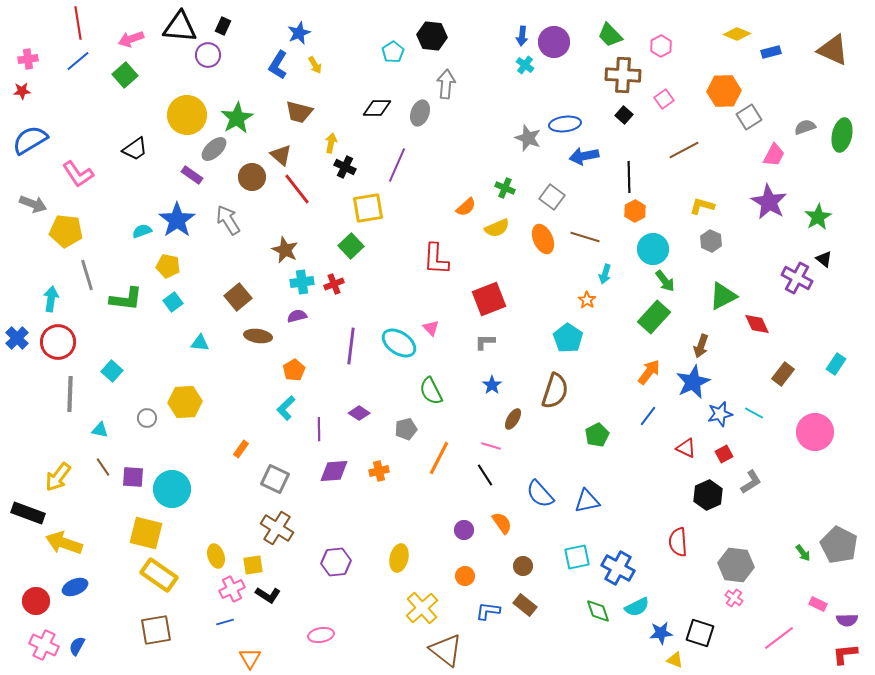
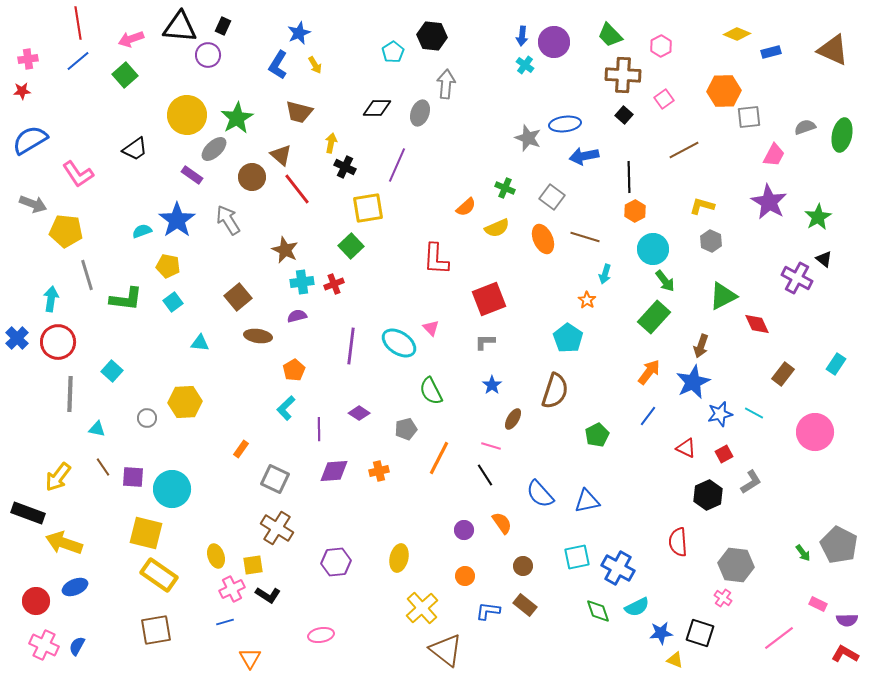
gray square at (749, 117): rotated 25 degrees clockwise
cyan triangle at (100, 430): moved 3 px left, 1 px up
pink cross at (734, 598): moved 11 px left
red L-shape at (845, 654): rotated 36 degrees clockwise
